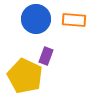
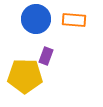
yellow pentagon: rotated 24 degrees counterclockwise
